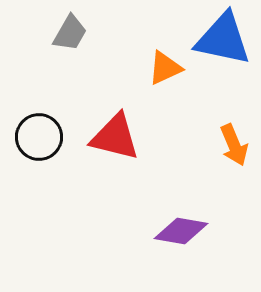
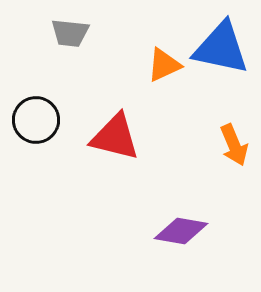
gray trapezoid: rotated 66 degrees clockwise
blue triangle: moved 2 px left, 9 px down
orange triangle: moved 1 px left, 3 px up
black circle: moved 3 px left, 17 px up
